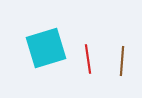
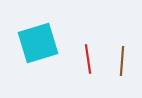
cyan square: moved 8 px left, 5 px up
